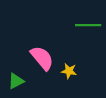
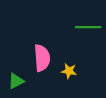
green line: moved 2 px down
pink semicircle: rotated 36 degrees clockwise
